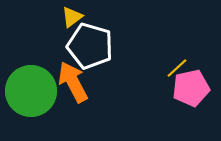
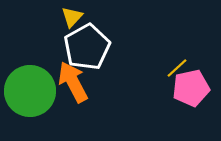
yellow triangle: rotated 10 degrees counterclockwise
white pentagon: moved 3 px left, 1 px down; rotated 27 degrees clockwise
green circle: moved 1 px left
